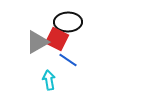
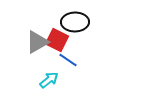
black ellipse: moved 7 px right
red square: moved 1 px down
cyan arrow: rotated 60 degrees clockwise
